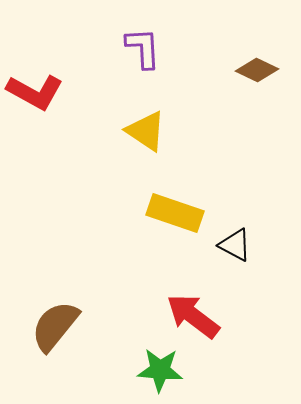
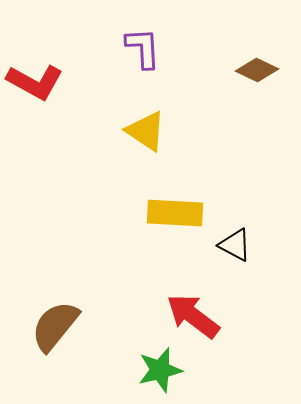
red L-shape: moved 10 px up
yellow rectangle: rotated 16 degrees counterclockwise
green star: rotated 18 degrees counterclockwise
